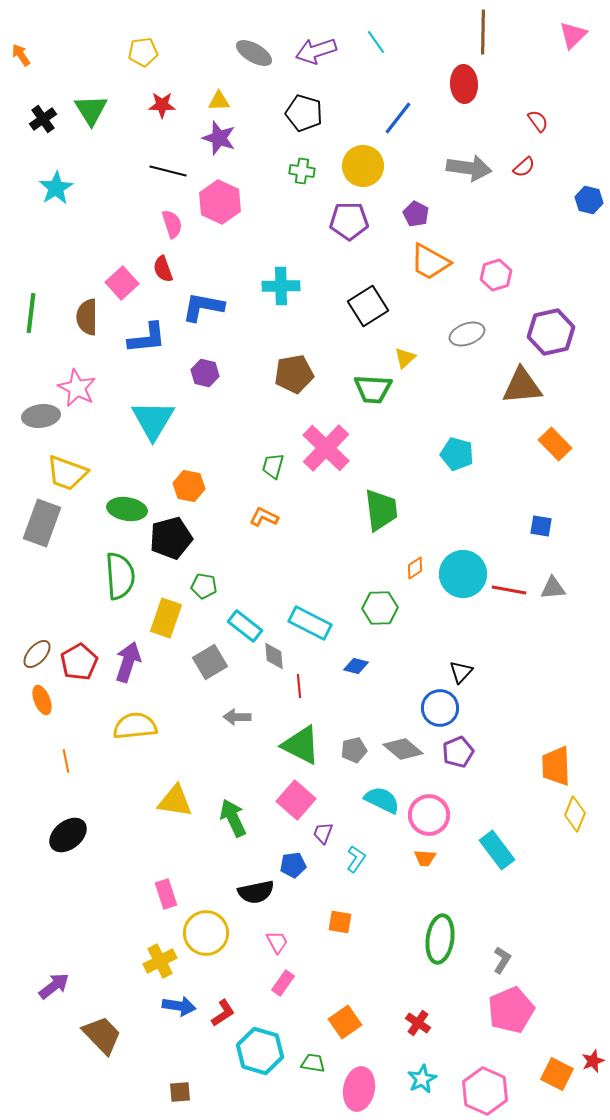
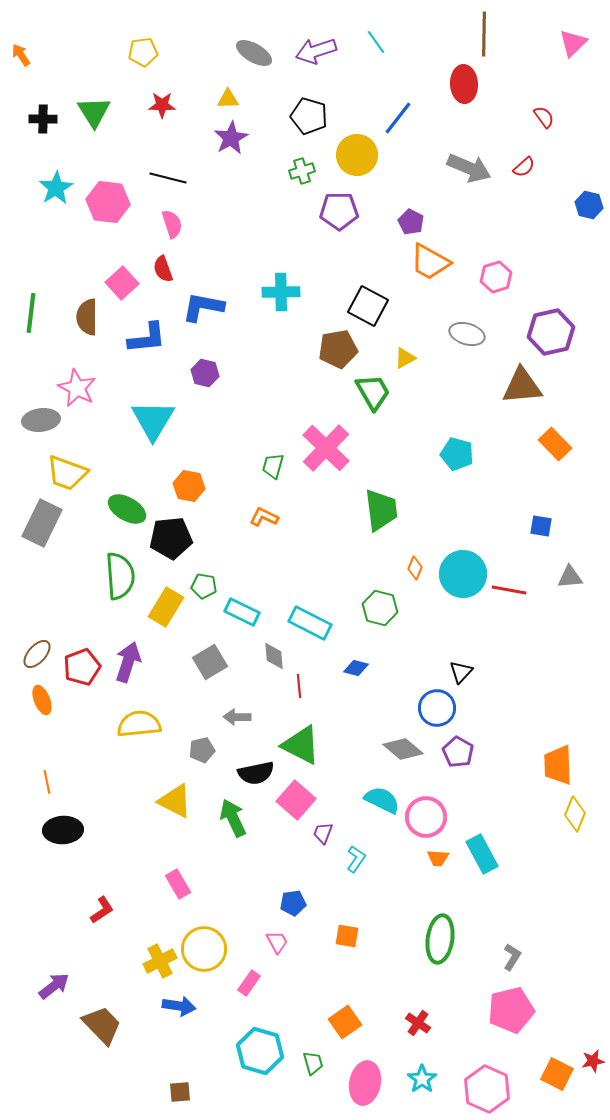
brown line at (483, 32): moved 1 px right, 2 px down
pink triangle at (573, 35): moved 8 px down
yellow triangle at (219, 101): moved 9 px right, 2 px up
green triangle at (91, 110): moved 3 px right, 2 px down
black pentagon at (304, 113): moved 5 px right, 3 px down
black cross at (43, 119): rotated 36 degrees clockwise
red semicircle at (538, 121): moved 6 px right, 4 px up
purple star at (219, 138): moved 12 px right; rotated 24 degrees clockwise
yellow circle at (363, 166): moved 6 px left, 11 px up
gray arrow at (469, 168): rotated 15 degrees clockwise
black line at (168, 171): moved 7 px down
green cross at (302, 171): rotated 25 degrees counterclockwise
blue hexagon at (589, 200): moved 5 px down
pink hexagon at (220, 202): moved 112 px left; rotated 18 degrees counterclockwise
purple pentagon at (416, 214): moved 5 px left, 8 px down
purple pentagon at (349, 221): moved 10 px left, 10 px up
pink hexagon at (496, 275): moved 2 px down
cyan cross at (281, 286): moved 6 px down
black square at (368, 306): rotated 30 degrees counterclockwise
gray ellipse at (467, 334): rotated 36 degrees clockwise
yellow triangle at (405, 358): rotated 15 degrees clockwise
brown pentagon at (294, 374): moved 44 px right, 25 px up
green trapezoid at (373, 389): moved 3 px down; rotated 123 degrees counterclockwise
gray ellipse at (41, 416): moved 4 px down
green ellipse at (127, 509): rotated 21 degrees clockwise
gray rectangle at (42, 523): rotated 6 degrees clockwise
black pentagon at (171, 538): rotated 9 degrees clockwise
orange diamond at (415, 568): rotated 35 degrees counterclockwise
gray triangle at (553, 588): moved 17 px right, 11 px up
green hexagon at (380, 608): rotated 16 degrees clockwise
yellow rectangle at (166, 618): moved 11 px up; rotated 12 degrees clockwise
cyan rectangle at (245, 626): moved 3 px left, 14 px up; rotated 12 degrees counterclockwise
red pentagon at (79, 662): moved 3 px right, 5 px down; rotated 9 degrees clockwise
blue diamond at (356, 666): moved 2 px down
blue circle at (440, 708): moved 3 px left
yellow semicircle at (135, 726): moved 4 px right, 2 px up
gray pentagon at (354, 750): moved 152 px left
purple pentagon at (458, 752): rotated 20 degrees counterclockwise
orange line at (66, 761): moved 19 px left, 21 px down
orange trapezoid at (556, 766): moved 2 px right, 1 px up
yellow triangle at (175, 801): rotated 18 degrees clockwise
pink circle at (429, 815): moved 3 px left, 2 px down
black ellipse at (68, 835): moved 5 px left, 5 px up; rotated 36 degrees clockwise
cyan rectangle at (497, 850): moved 15 px left, 4 px down; rotated 9 degrees clockwise
orange trapezoid at (425, 858): moved 13 px right
blue pentagon at (293, 865): moved 38 px down
black semicircle at (256, 892): moved 119 px up
pink rectangle at (166, 894): moved 12 px right, 10 px up; rotated 12 degrees counterclockwise
orange square at (340, 922): moved 7 px right, 14 px down
yellow circle at (206, 933): moved 2 px left, 16 px down
gray L-shape at (502, 960): moved 10 px right, 3 px up
pink rectangle at (283, 983): moved 34 px left
pink pentagon at (511, 1010): rotated 9 degrees clockwise
red L-shape at (223, 1013): moved 121 px left, 103 px up
brown trapezoid at (102, 1035): moved 10 px up
red star at (593, 1061): rotated 10 degrees clockwise
green trapezoid at (313, 1063): rotated 65 degrees clockwise
cyan star at (422, 1079): rotated 8 degrees counterclockwise
pink ellipse at (359, 1089): moved 6 px right, 6 px up
pink hexagon at (485, 1091): moved 2 px right, 2 px up
